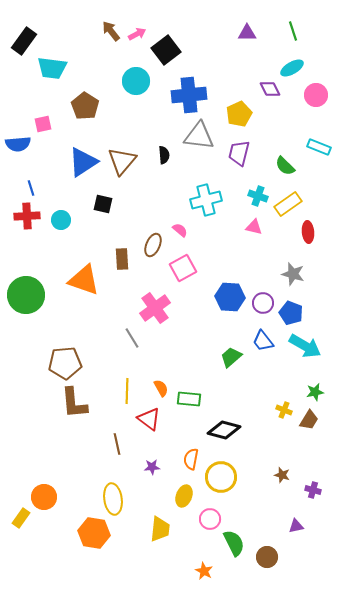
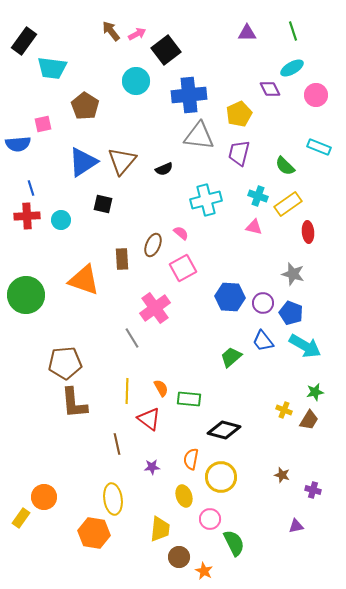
black semicircle at (164, 155): moved 14 px down; rotated 72 degrees clockwise
pink semicircle at (180, 230): moved 1 px right, 3 px down
yellow ellipse at (184, 496): rotated 40 degrees counterclockwise
brown circle at (267, 557): moved 88 px left
